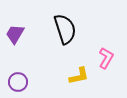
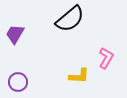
black semicircle: moved 5 px right, 10 px up; rotated 68 degrees clockwise
yellow L-shape: rotated 15 degrees clockwise
